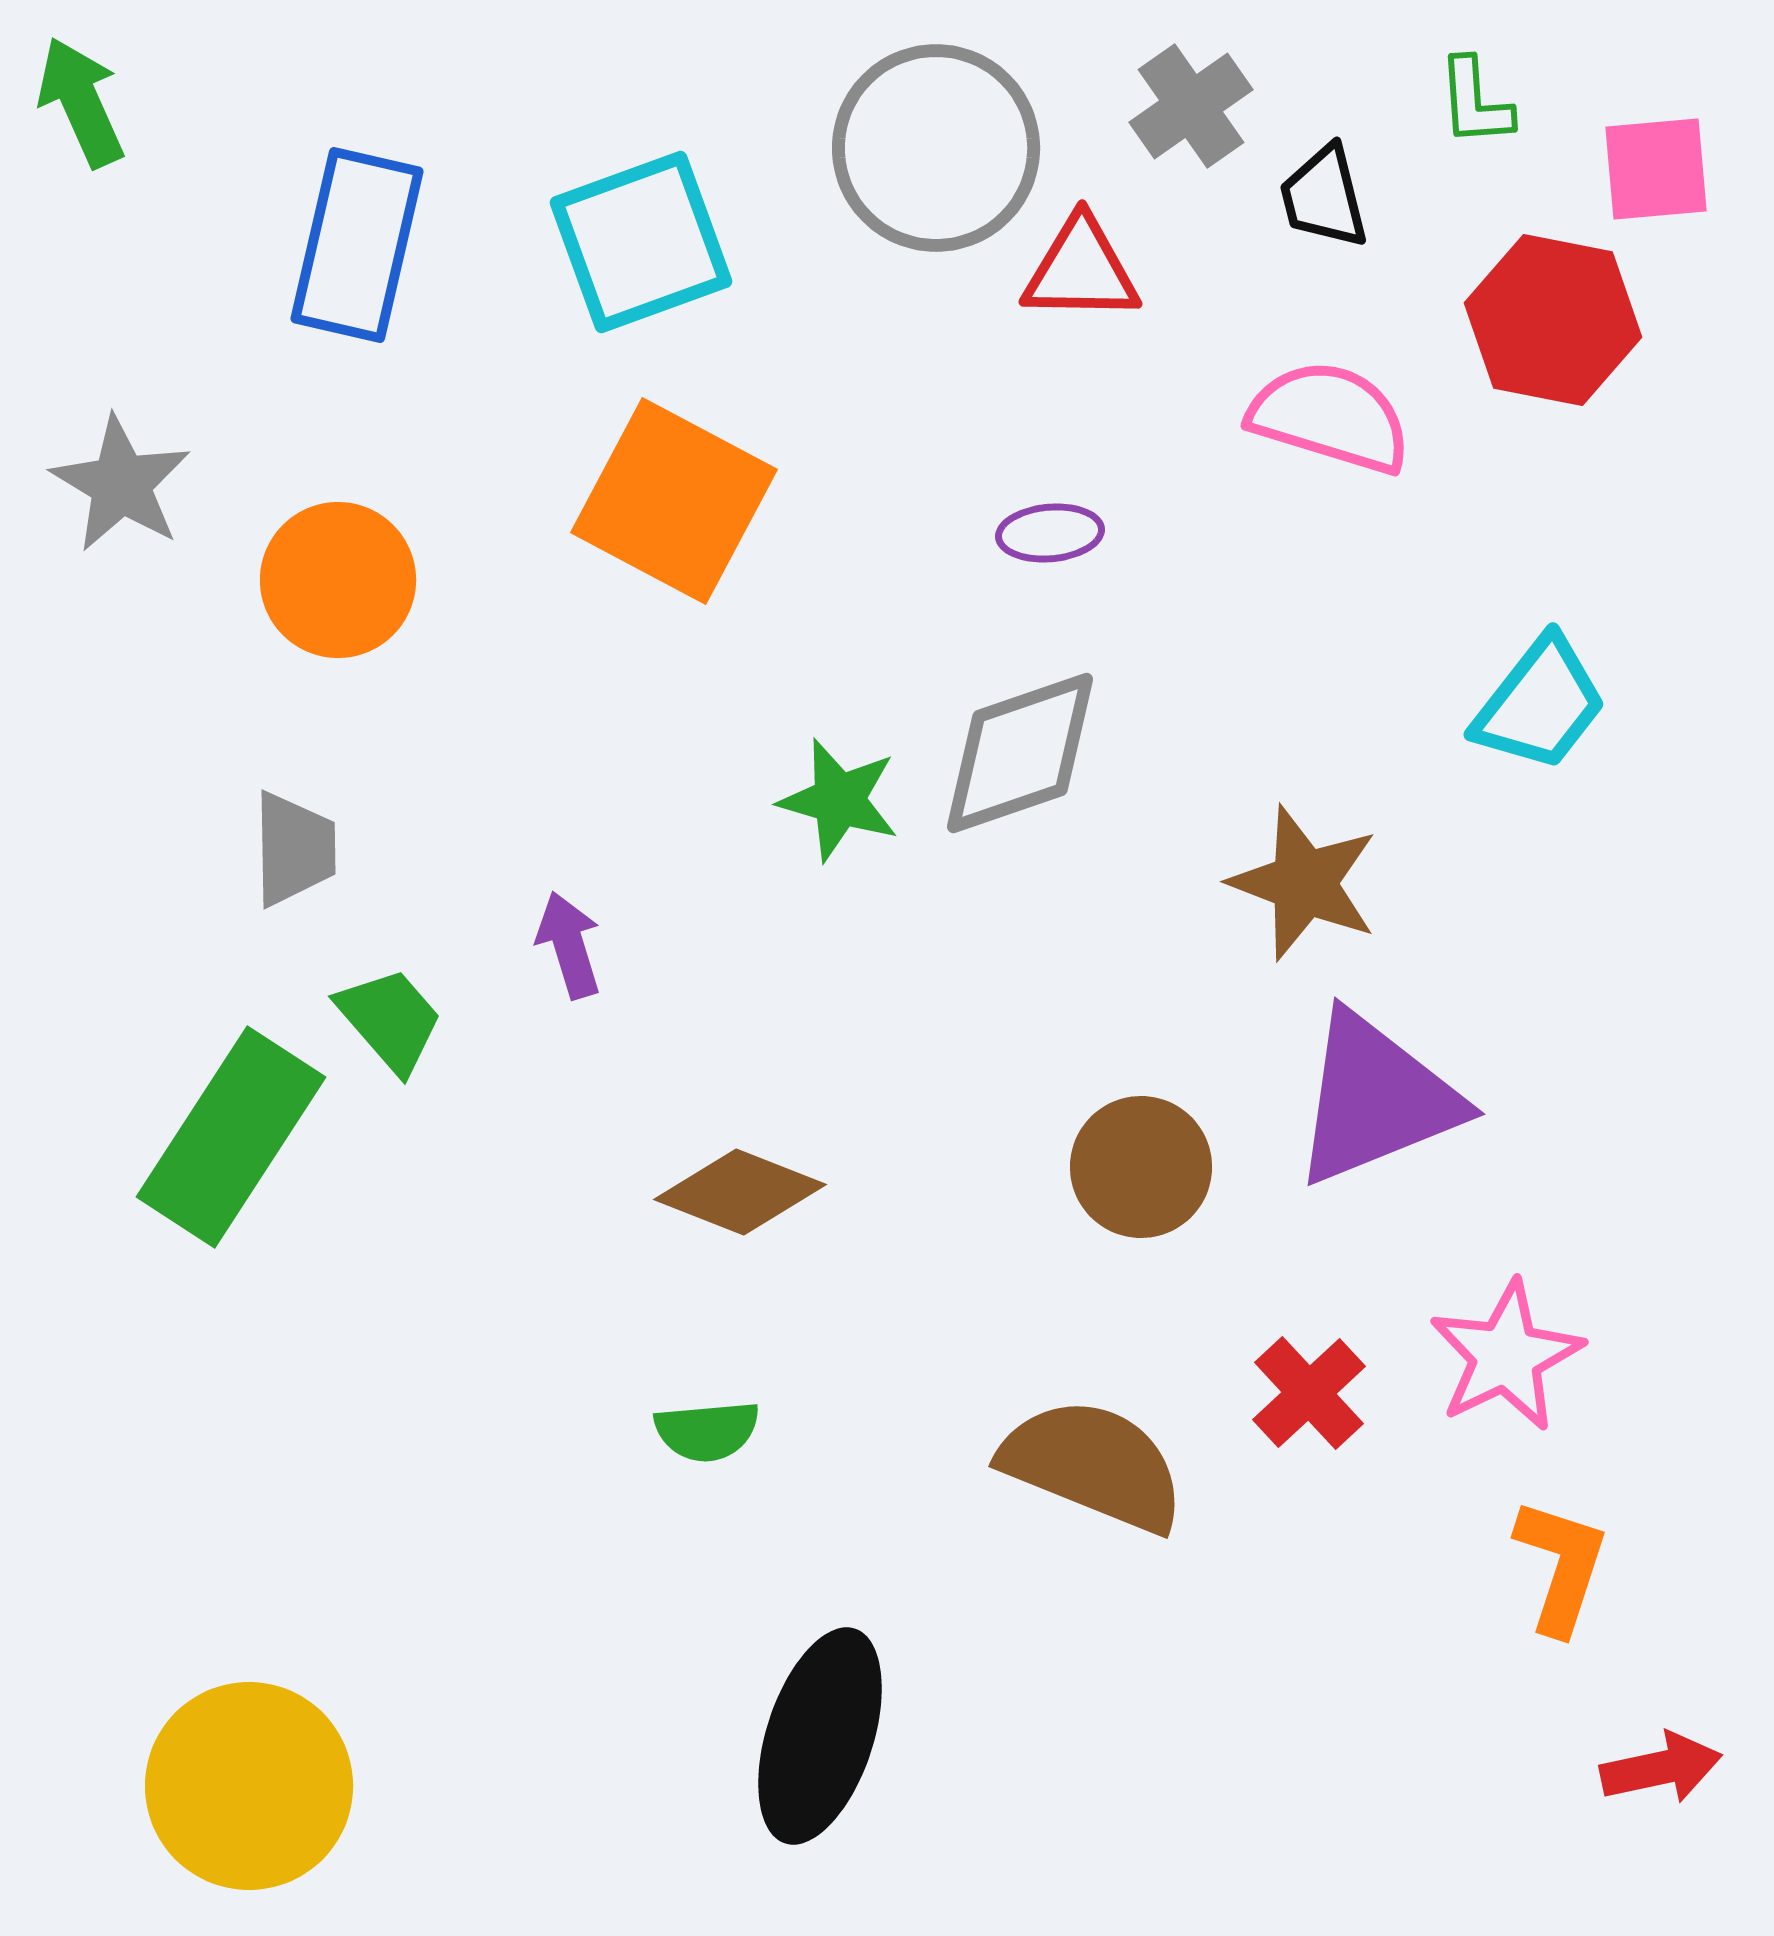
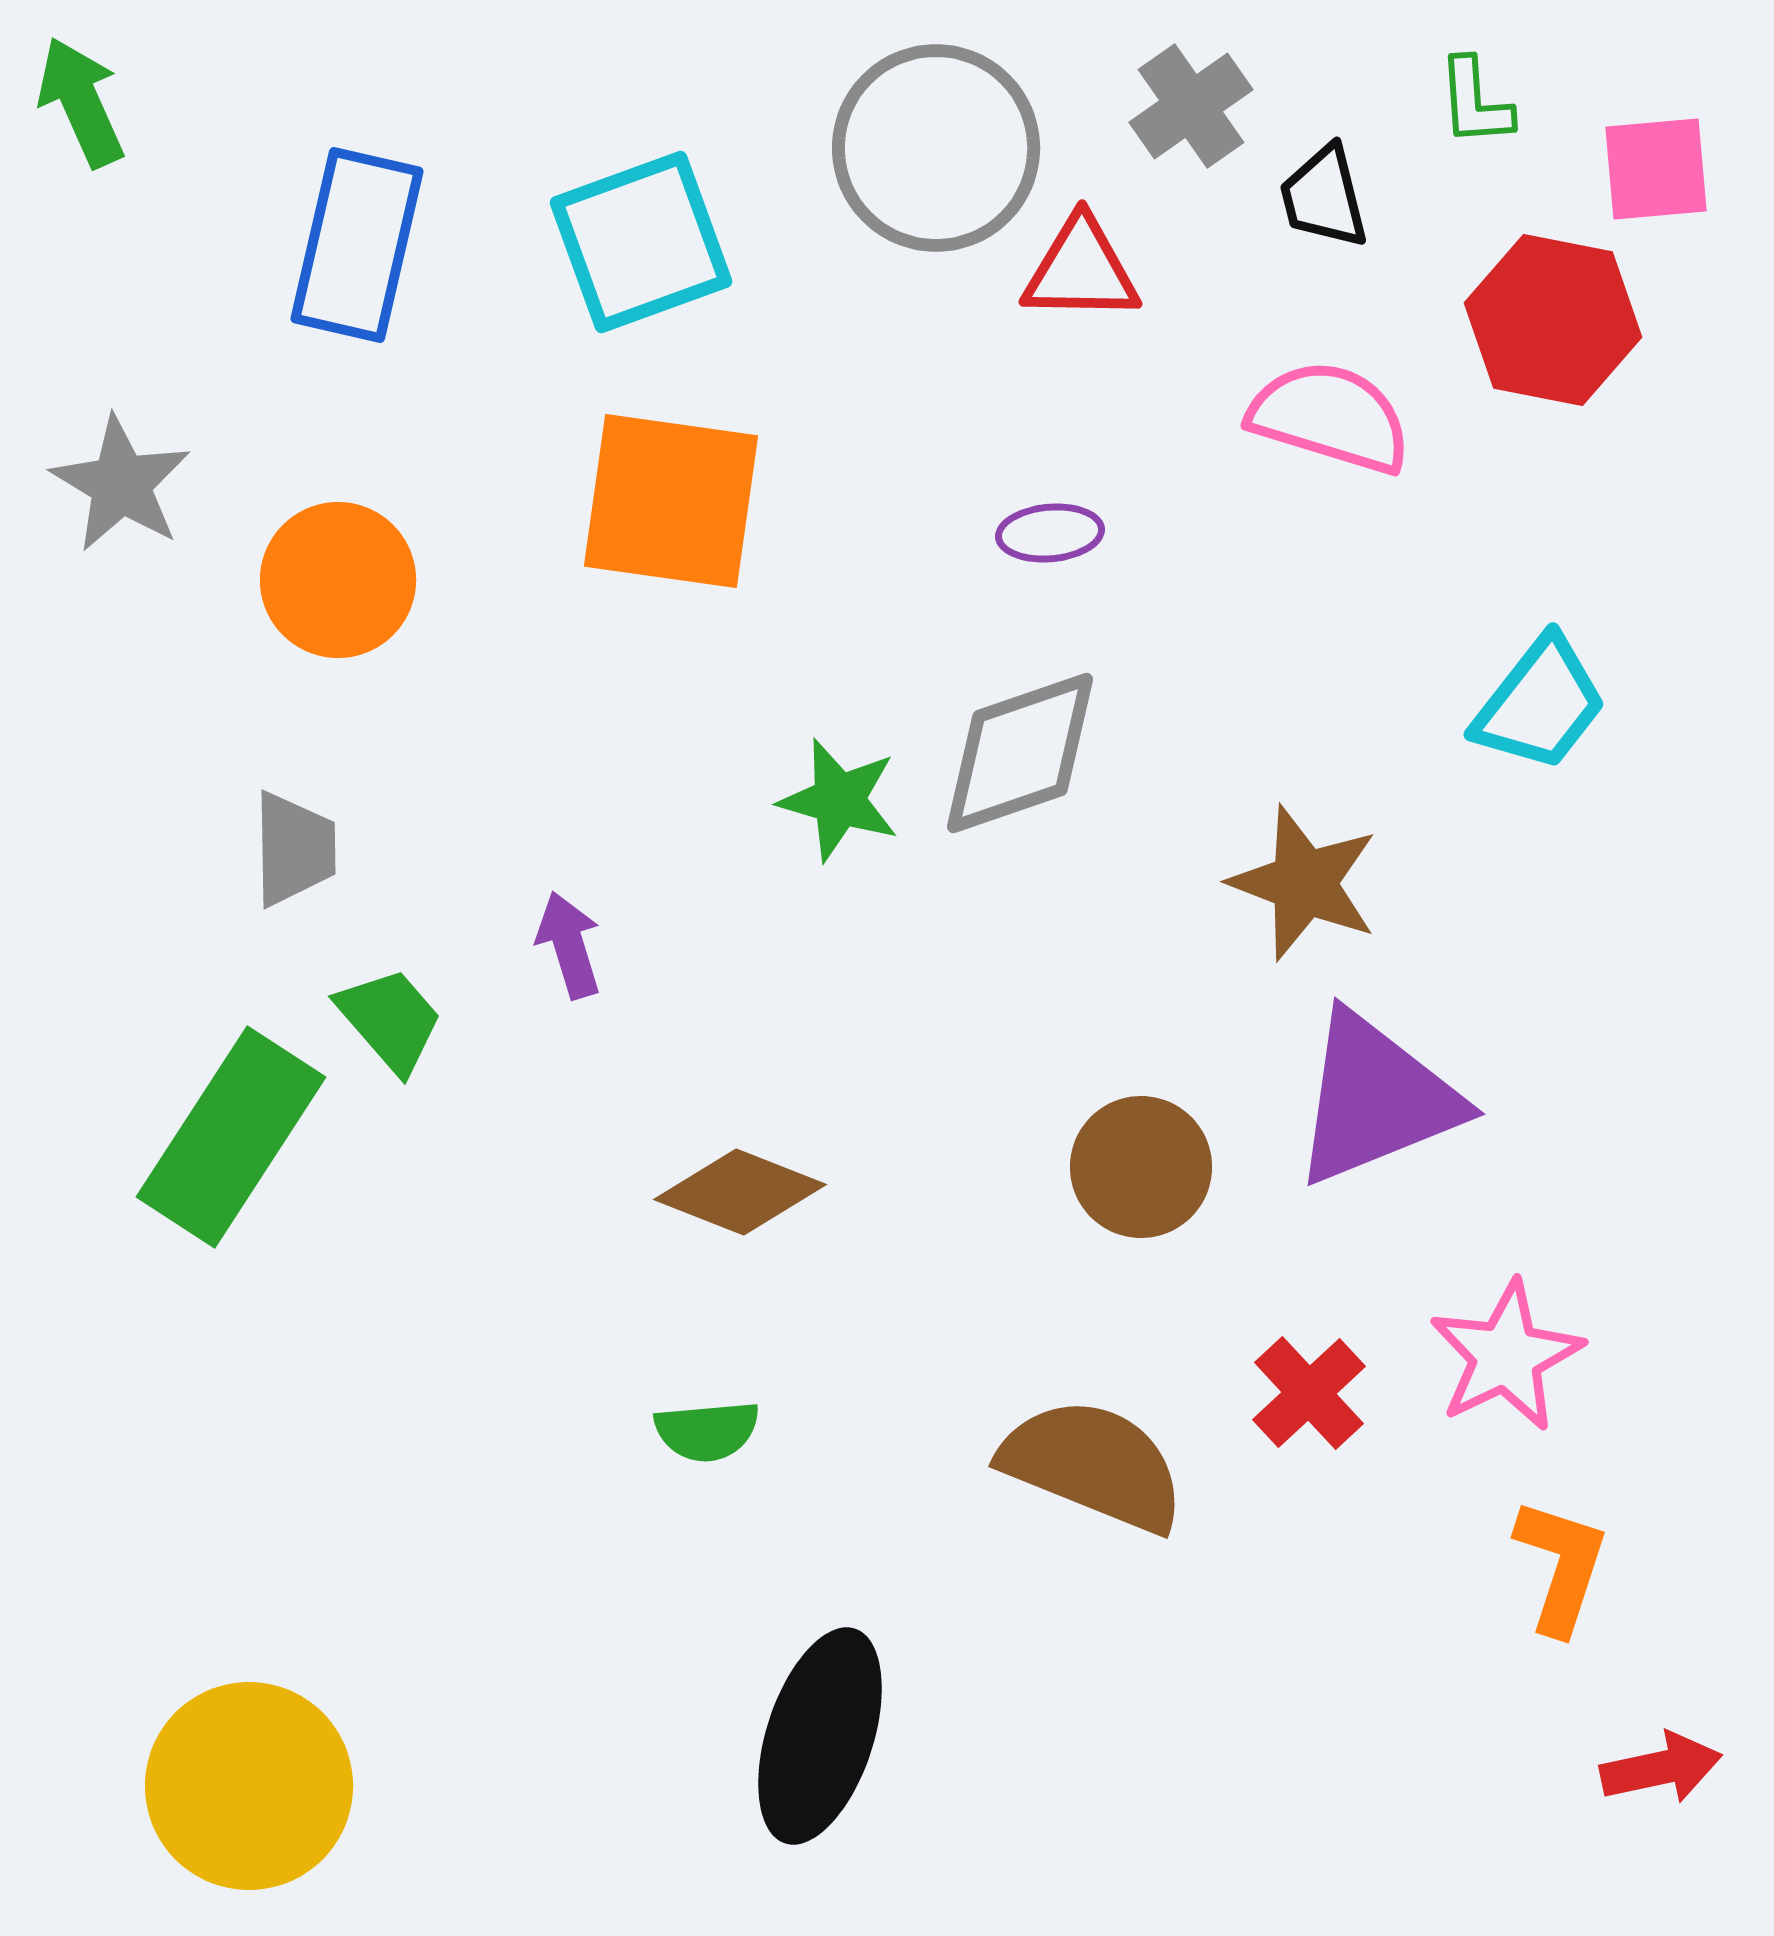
orange square: moved 3 px left; rotated 20 degrees counterclockwise
